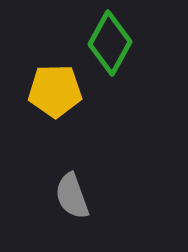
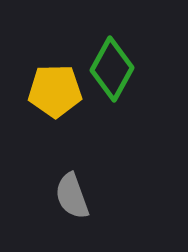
green diamond: moved 2 px right, 26 px down
